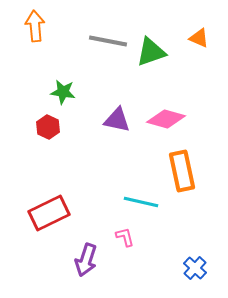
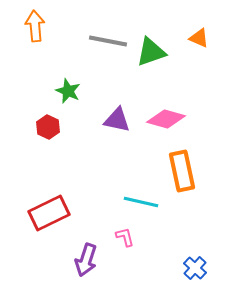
green star: moved 5 px right, 1 px up; rotated 15 degrees clockwise
